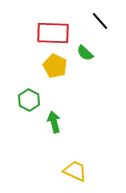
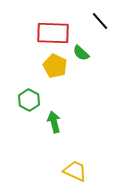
green semicircle: moved 4 px left
